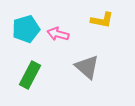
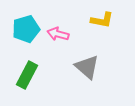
green rectangle: moved 3 px left
